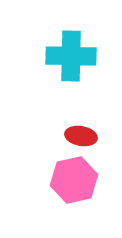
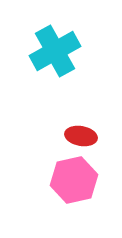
cyan cross: moved 16 px left, 5 px up; rotated 30 degrees counterclockwise
